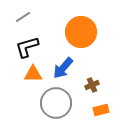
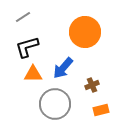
orange circle: moved 4 px right
gray circle: moved 1 px left, 1 px down
